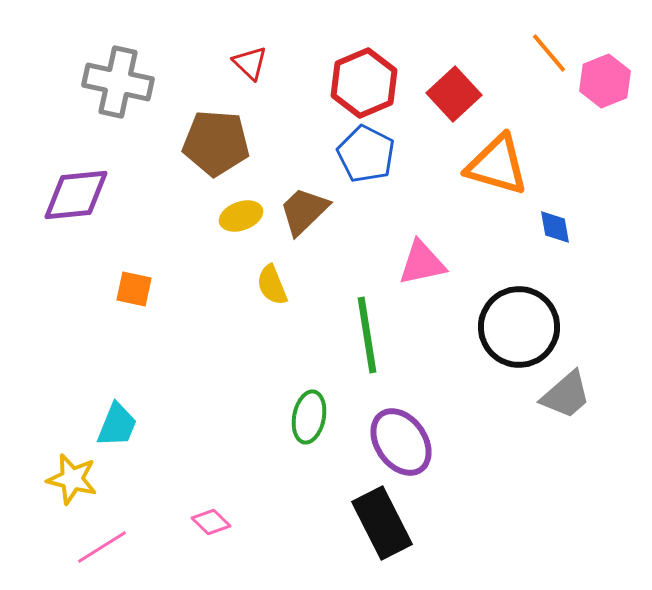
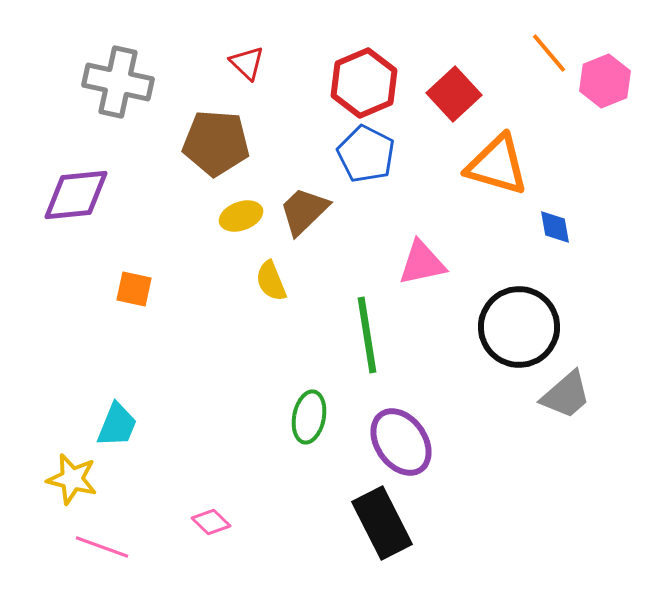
red triangle: moved 3 px left
yellow semicircle: moved 1 px left, 4 px up
pink line: rotated 52 degrees clockwise
